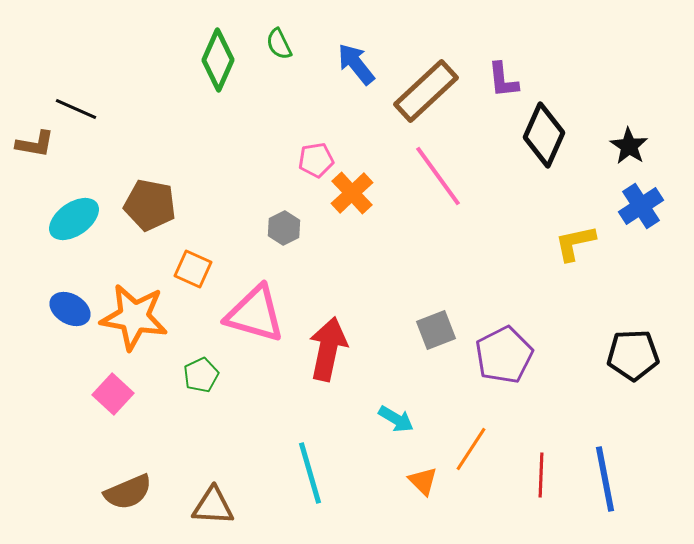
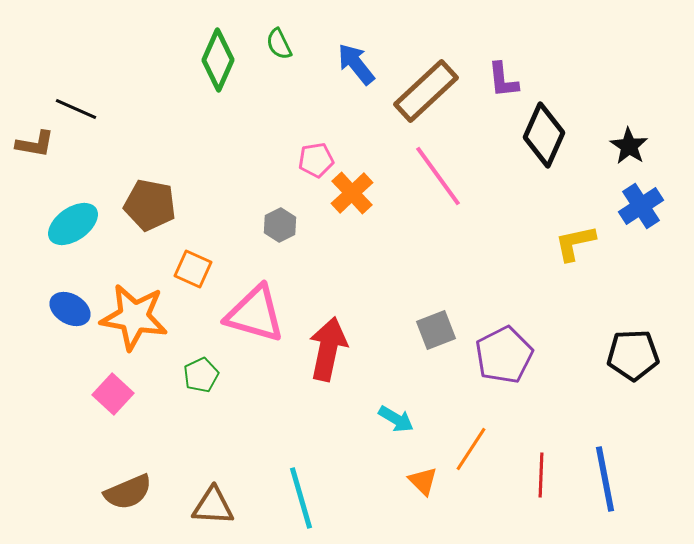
cyan ellipse: moved 1 px left, 5 px down
gray hexagon: moved 4 px left, 3 px up
cyan line: moved 9 px left, 25 px down
